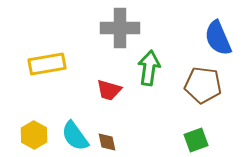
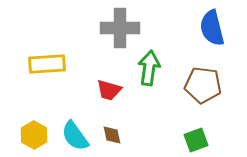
blue semicircle: moved 6 px left, 10 px up; rotated 9 degrees clockwise
yellow rectangle: rotated 6 degrees clockwise
brown diamond: moved 5 px right, 7 px up
